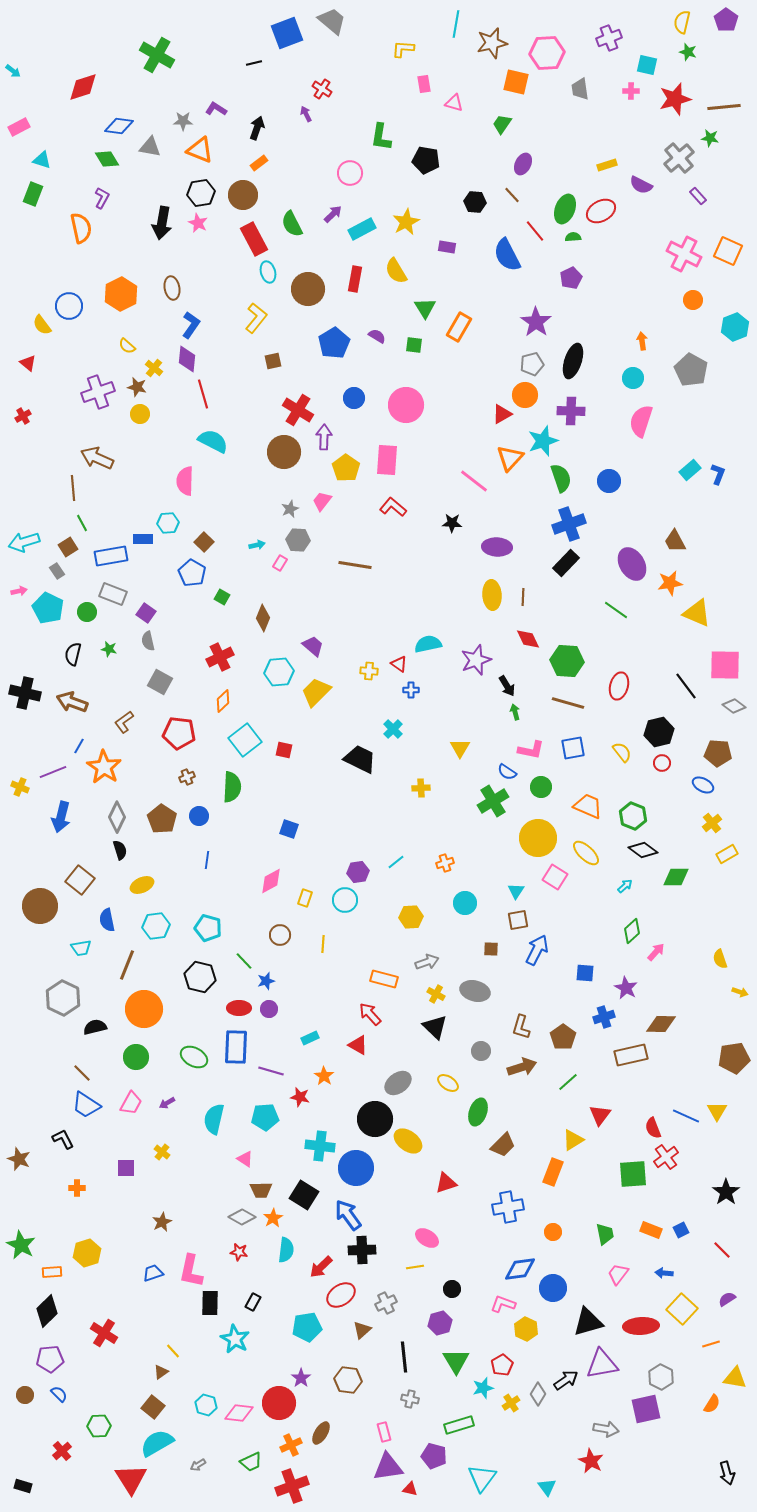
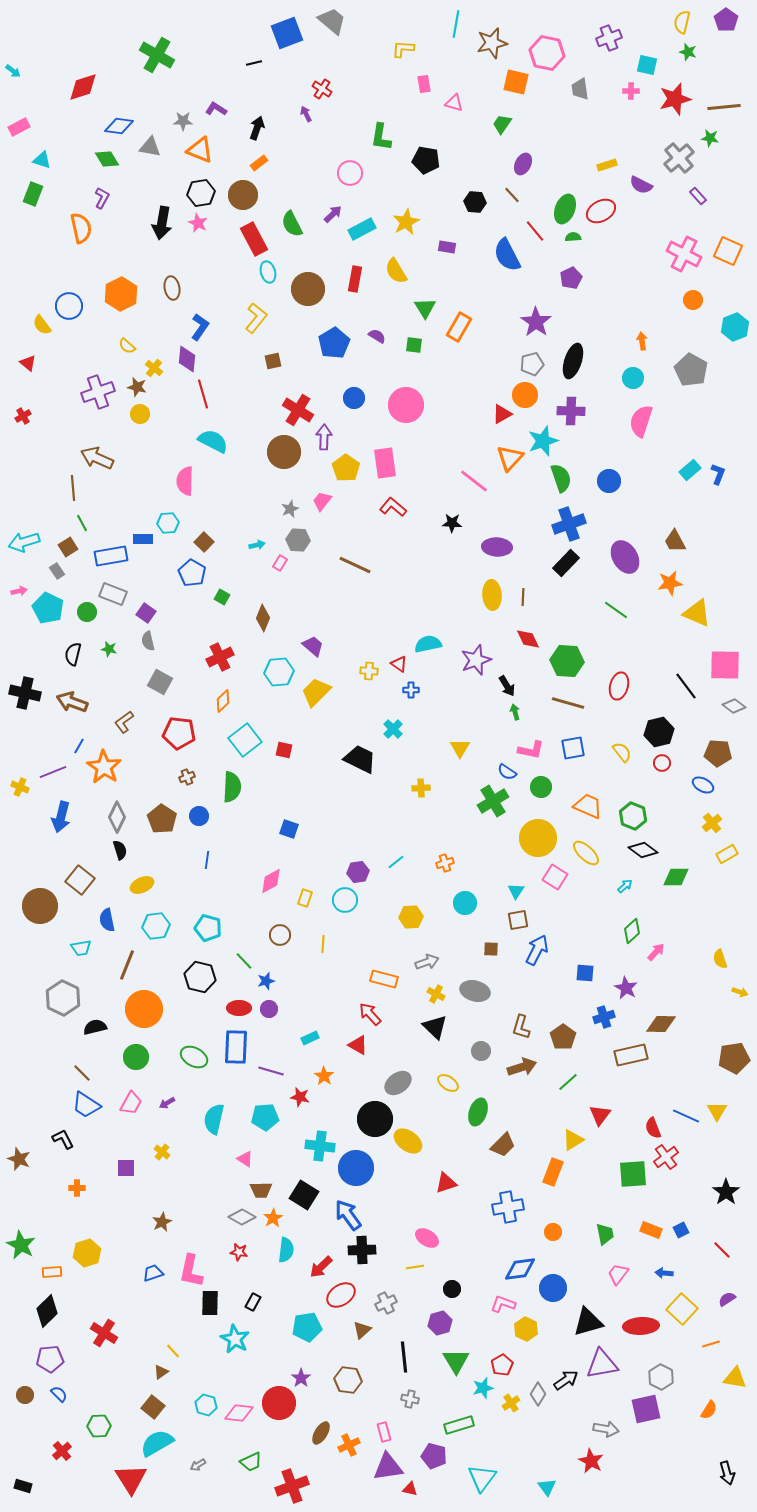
pink hexagon at (547, 53): rotated 16 degrees clockwise
blue L-shape at (191, 325): moved 9 px right, 2 px down
pink rectangle at (387, 460): moved 2 px left, 3 px down; rotated 12 degrees counterclockwise
purple ellipse at (632, 564): moved 7 px left, 7 px up
brown line at (355, 565): rotated 16 degrees clockwise
orange semicircle at (712, 1404): moved 3 px left, 6 px down
orange cross at (291, 1445): moved 58 px right
